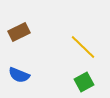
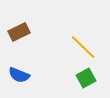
green square: moved 2 px right, 4 px up
